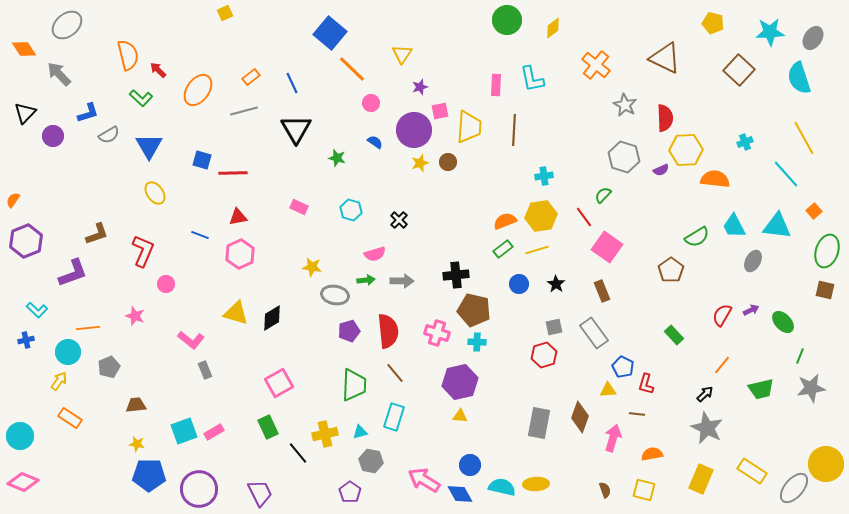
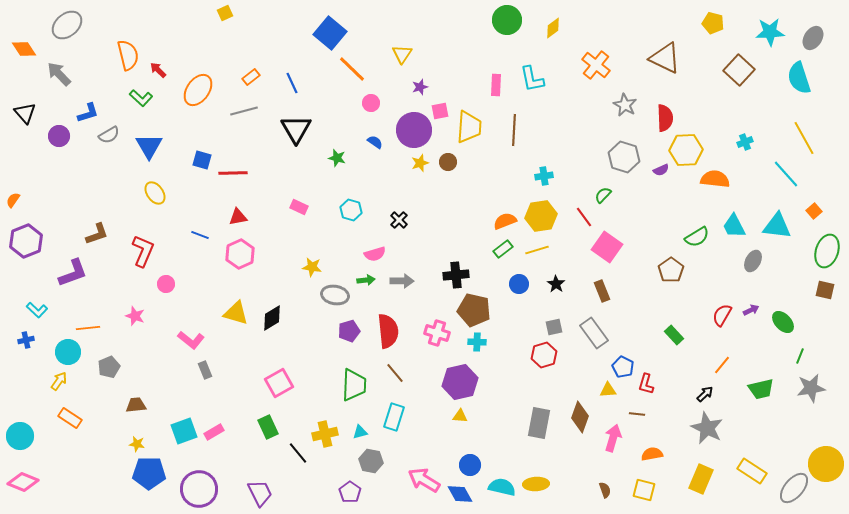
black triangle at (25, 113): rotated 25 degrees counterclockwise
purple circle at (53, 136): moved 6 px right
blue pentagon at (149, 475): moved 2 px up
